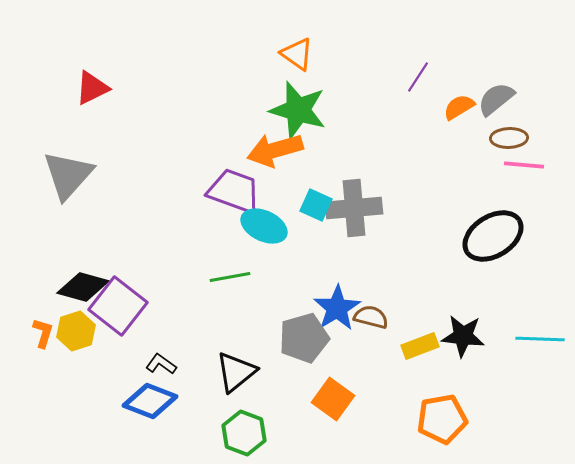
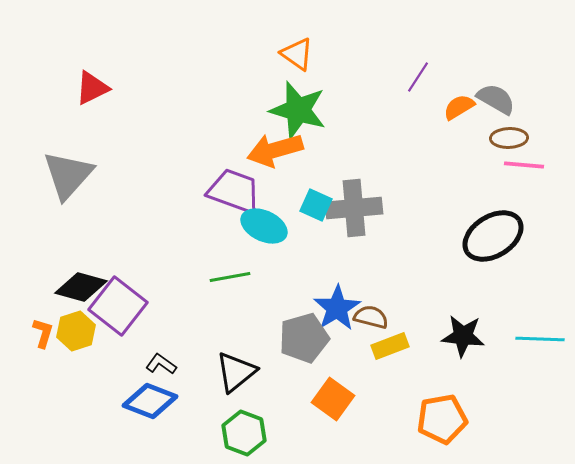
gray semicircle: rotated 69 degrees clockwise
black diamond: moved 2 px left
yellow rectangle: moved 30 px left
